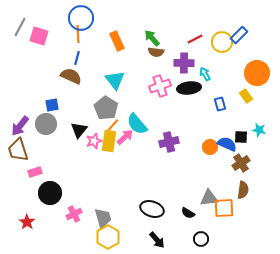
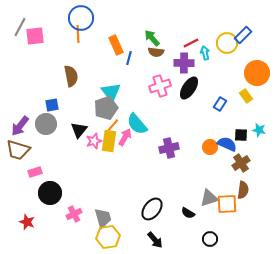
blue rectangle at (239, 35): moved 4 px right
pink square at (39, 36): moved 4 px left; rotated 24 degrees counterclockwise
red line at (195, 39): moved 4 px left, 4 px down
orange rectangle at (117, 41): moved 1 px left, 4 px down
yellow circle at (222, 42): moved 5 px right, 1 px down
blue line at (77, 58): moved 52 px right
cyan arrow at (205, 74): moved 21 px up; rotated 16 degrees clockwise
brown semicircle at (71, 76): rotated 55 degrees clockwise
cyan triangle at (115, 80): moved 4 px left, 12 px down
black ellipse at (189, 88): rotated 50 degrees counterclockwise
blue rectangle at (220, 104): rotated 48 degrees clockwise
gray pentagon at (106, 108): rotated 20 degrees clockwise
pink arrow at (125, 137): rotated 18 degrees counterclockwise
black square at (241, 137): moved 2 px up
purple cross at (169, 142): moved 6 px down
brown trapezoid at (18, 150): rotated 55 degrees counterclockwise
gray triangle at (209, 198): rotated 12 degrees counterclockwise
orange square at (224, 208): moved 3 px right, 4 px up
black ellipse at (152, 209): rotated 70 degrees counterclockwise
red star at (27, 222): rotated 14 degrees counterclockwise
yellow hexagon at (108, 237): rotated 20 degrees clockwise
black circle at (201, 239): moved 9 px right
black arrow at (157, 240): moved 2 px left
